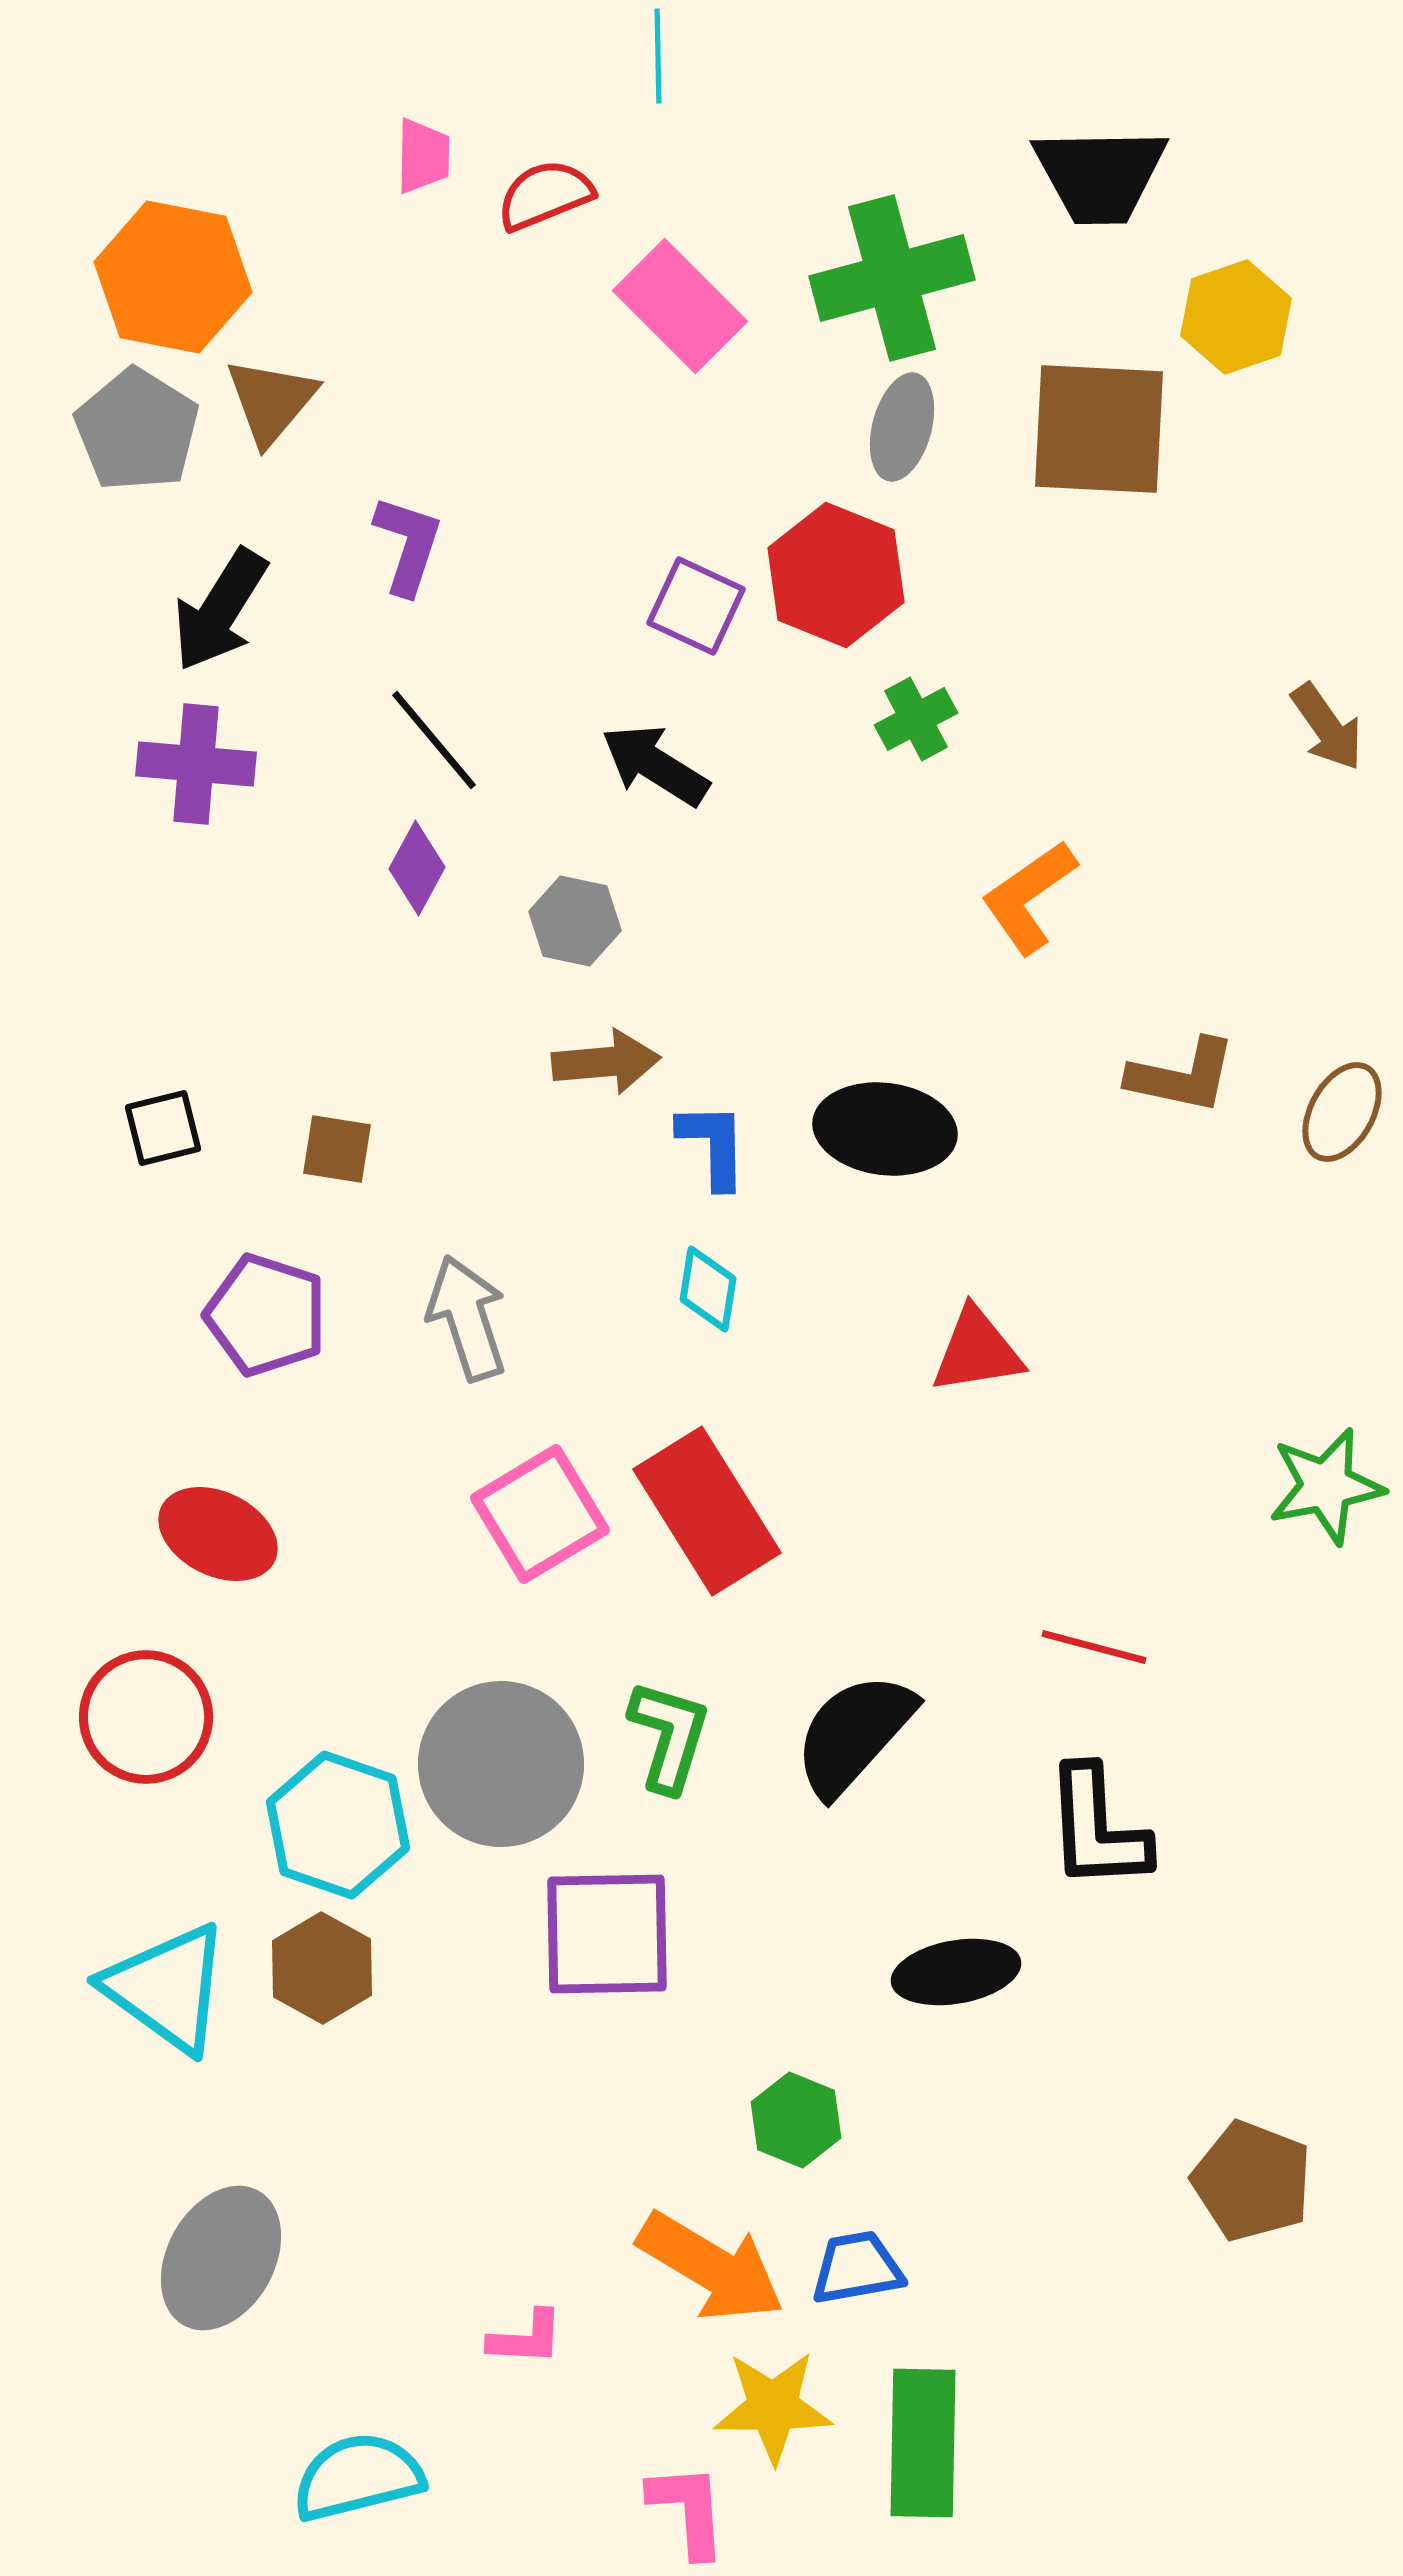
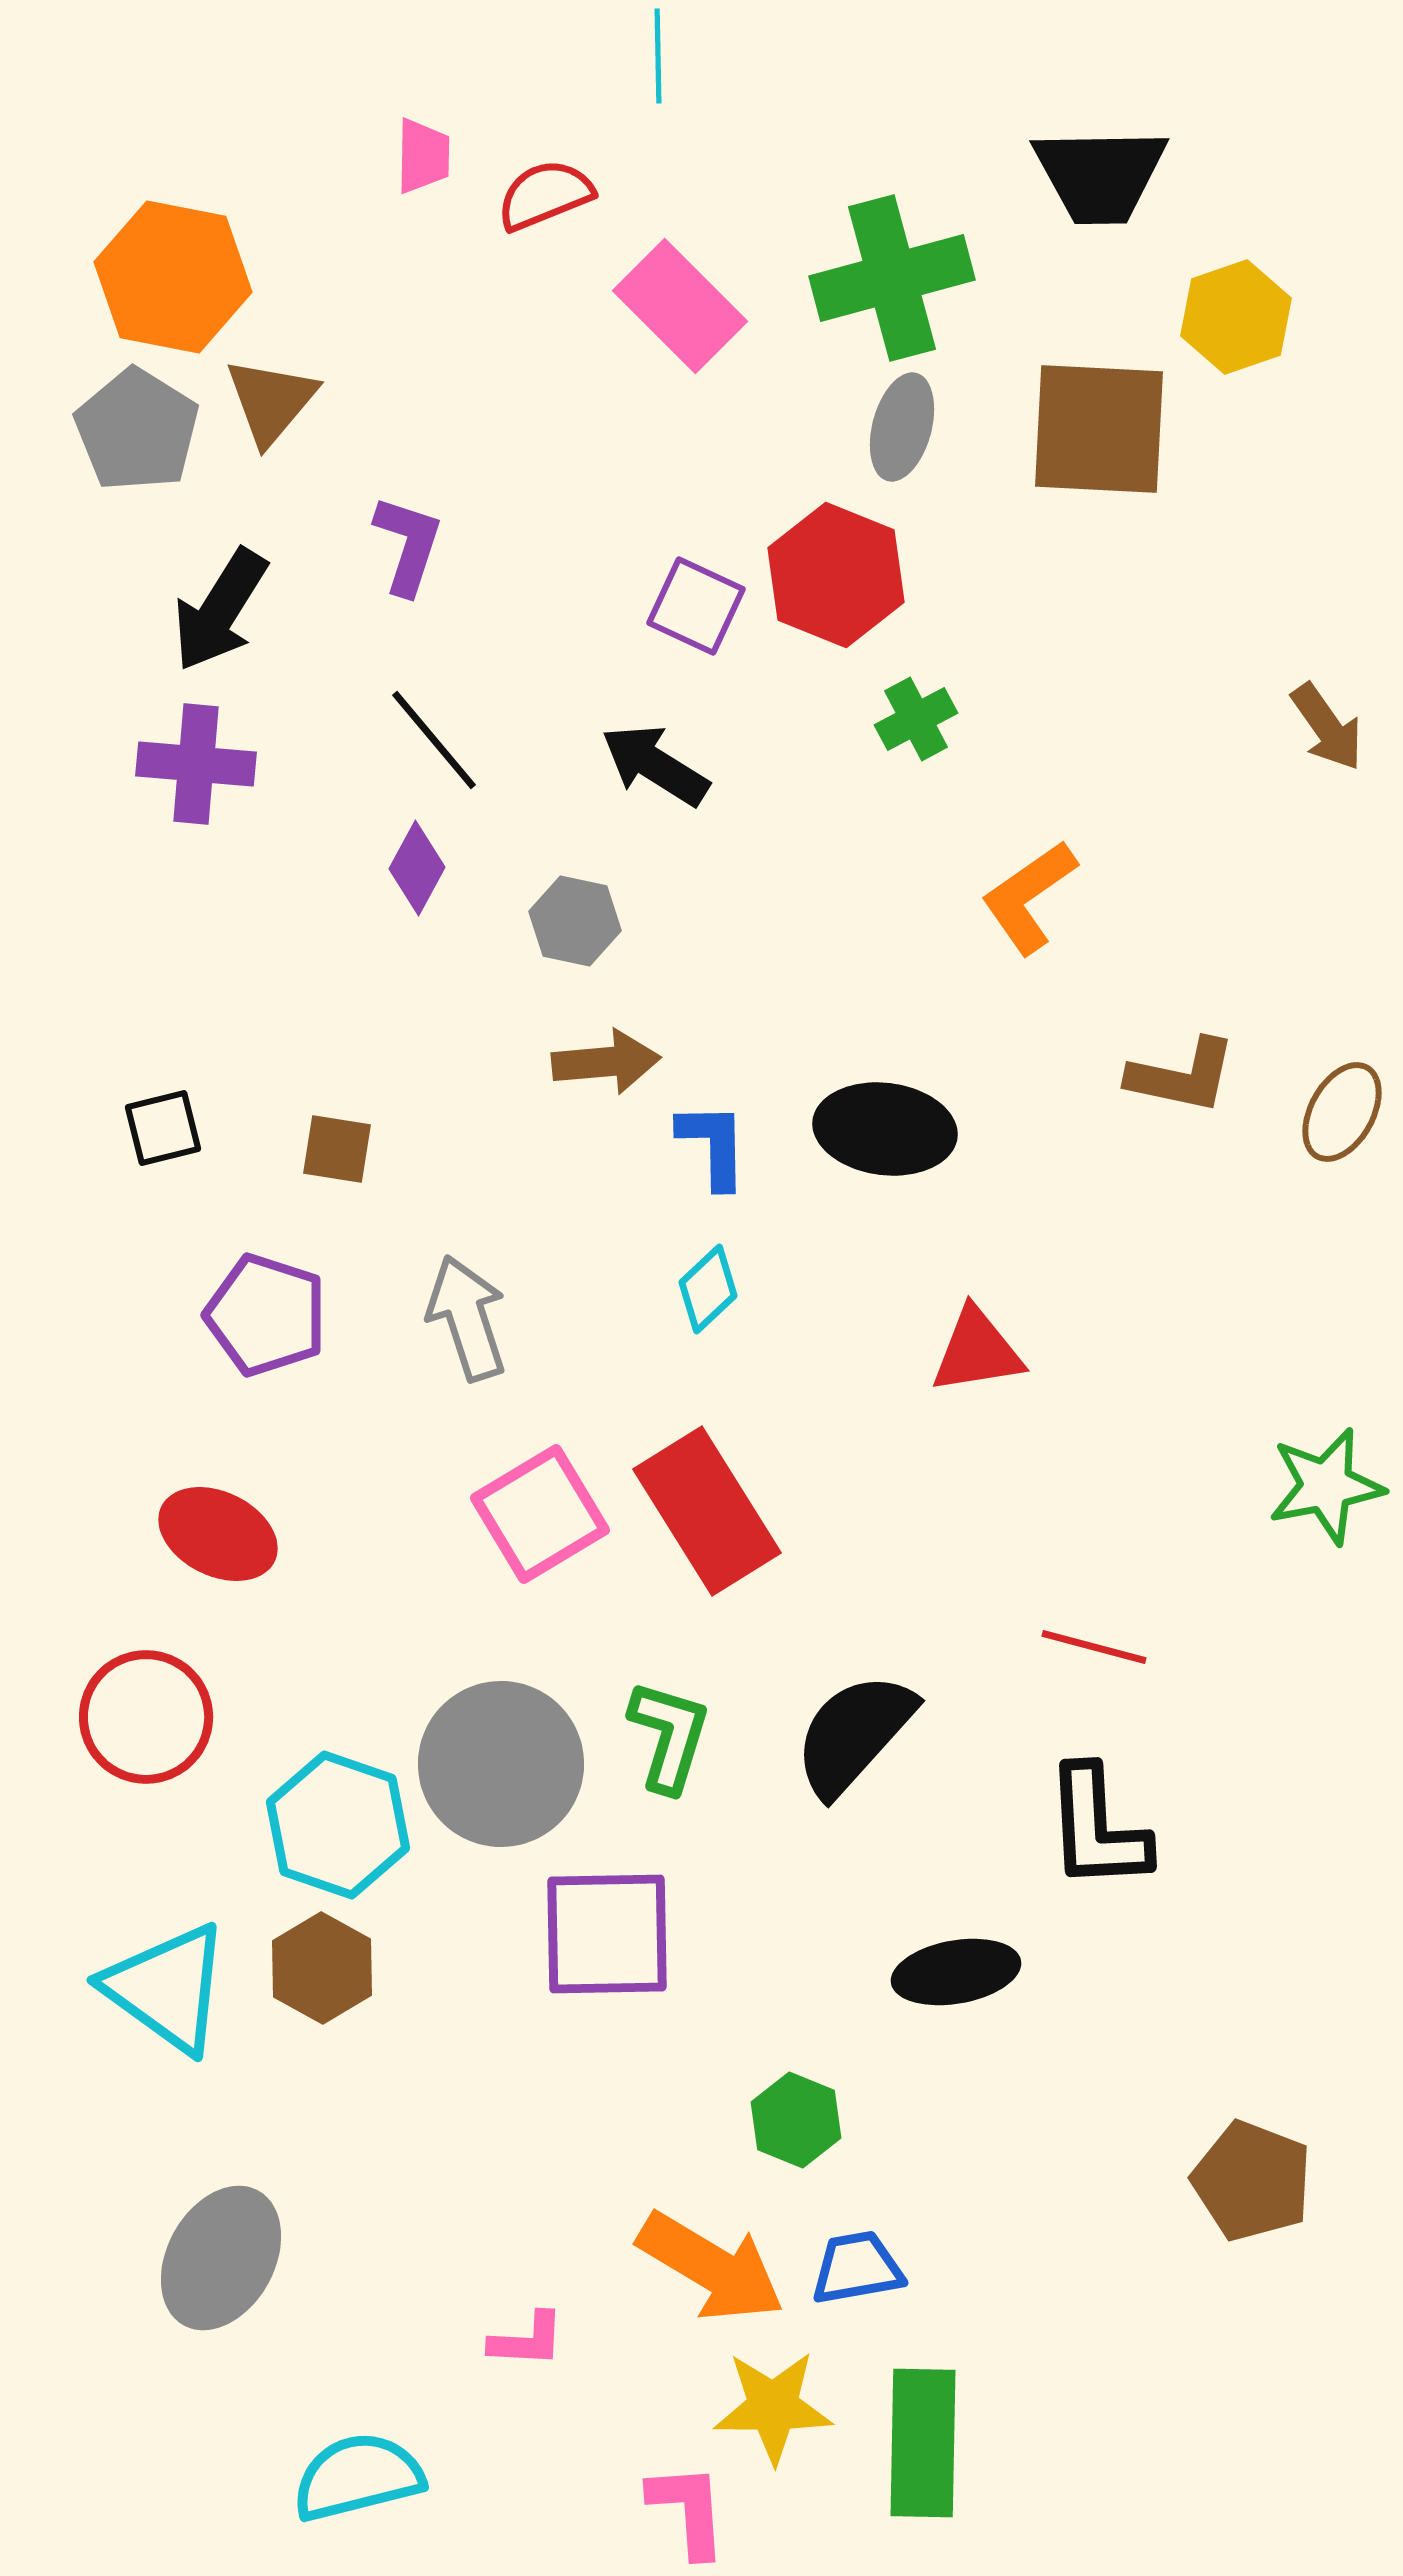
cyan diamond at (708, 1289): rotated 38 degrees clockwise
pink L-shape at (526, 2338): moved 1 px right, 2 px down
